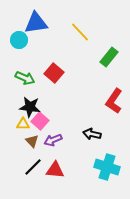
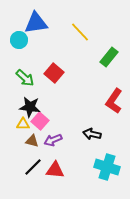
green arrow: rotated 18 degrees clockwise
brown triangle: rotated 32 degrees counterclockwise
